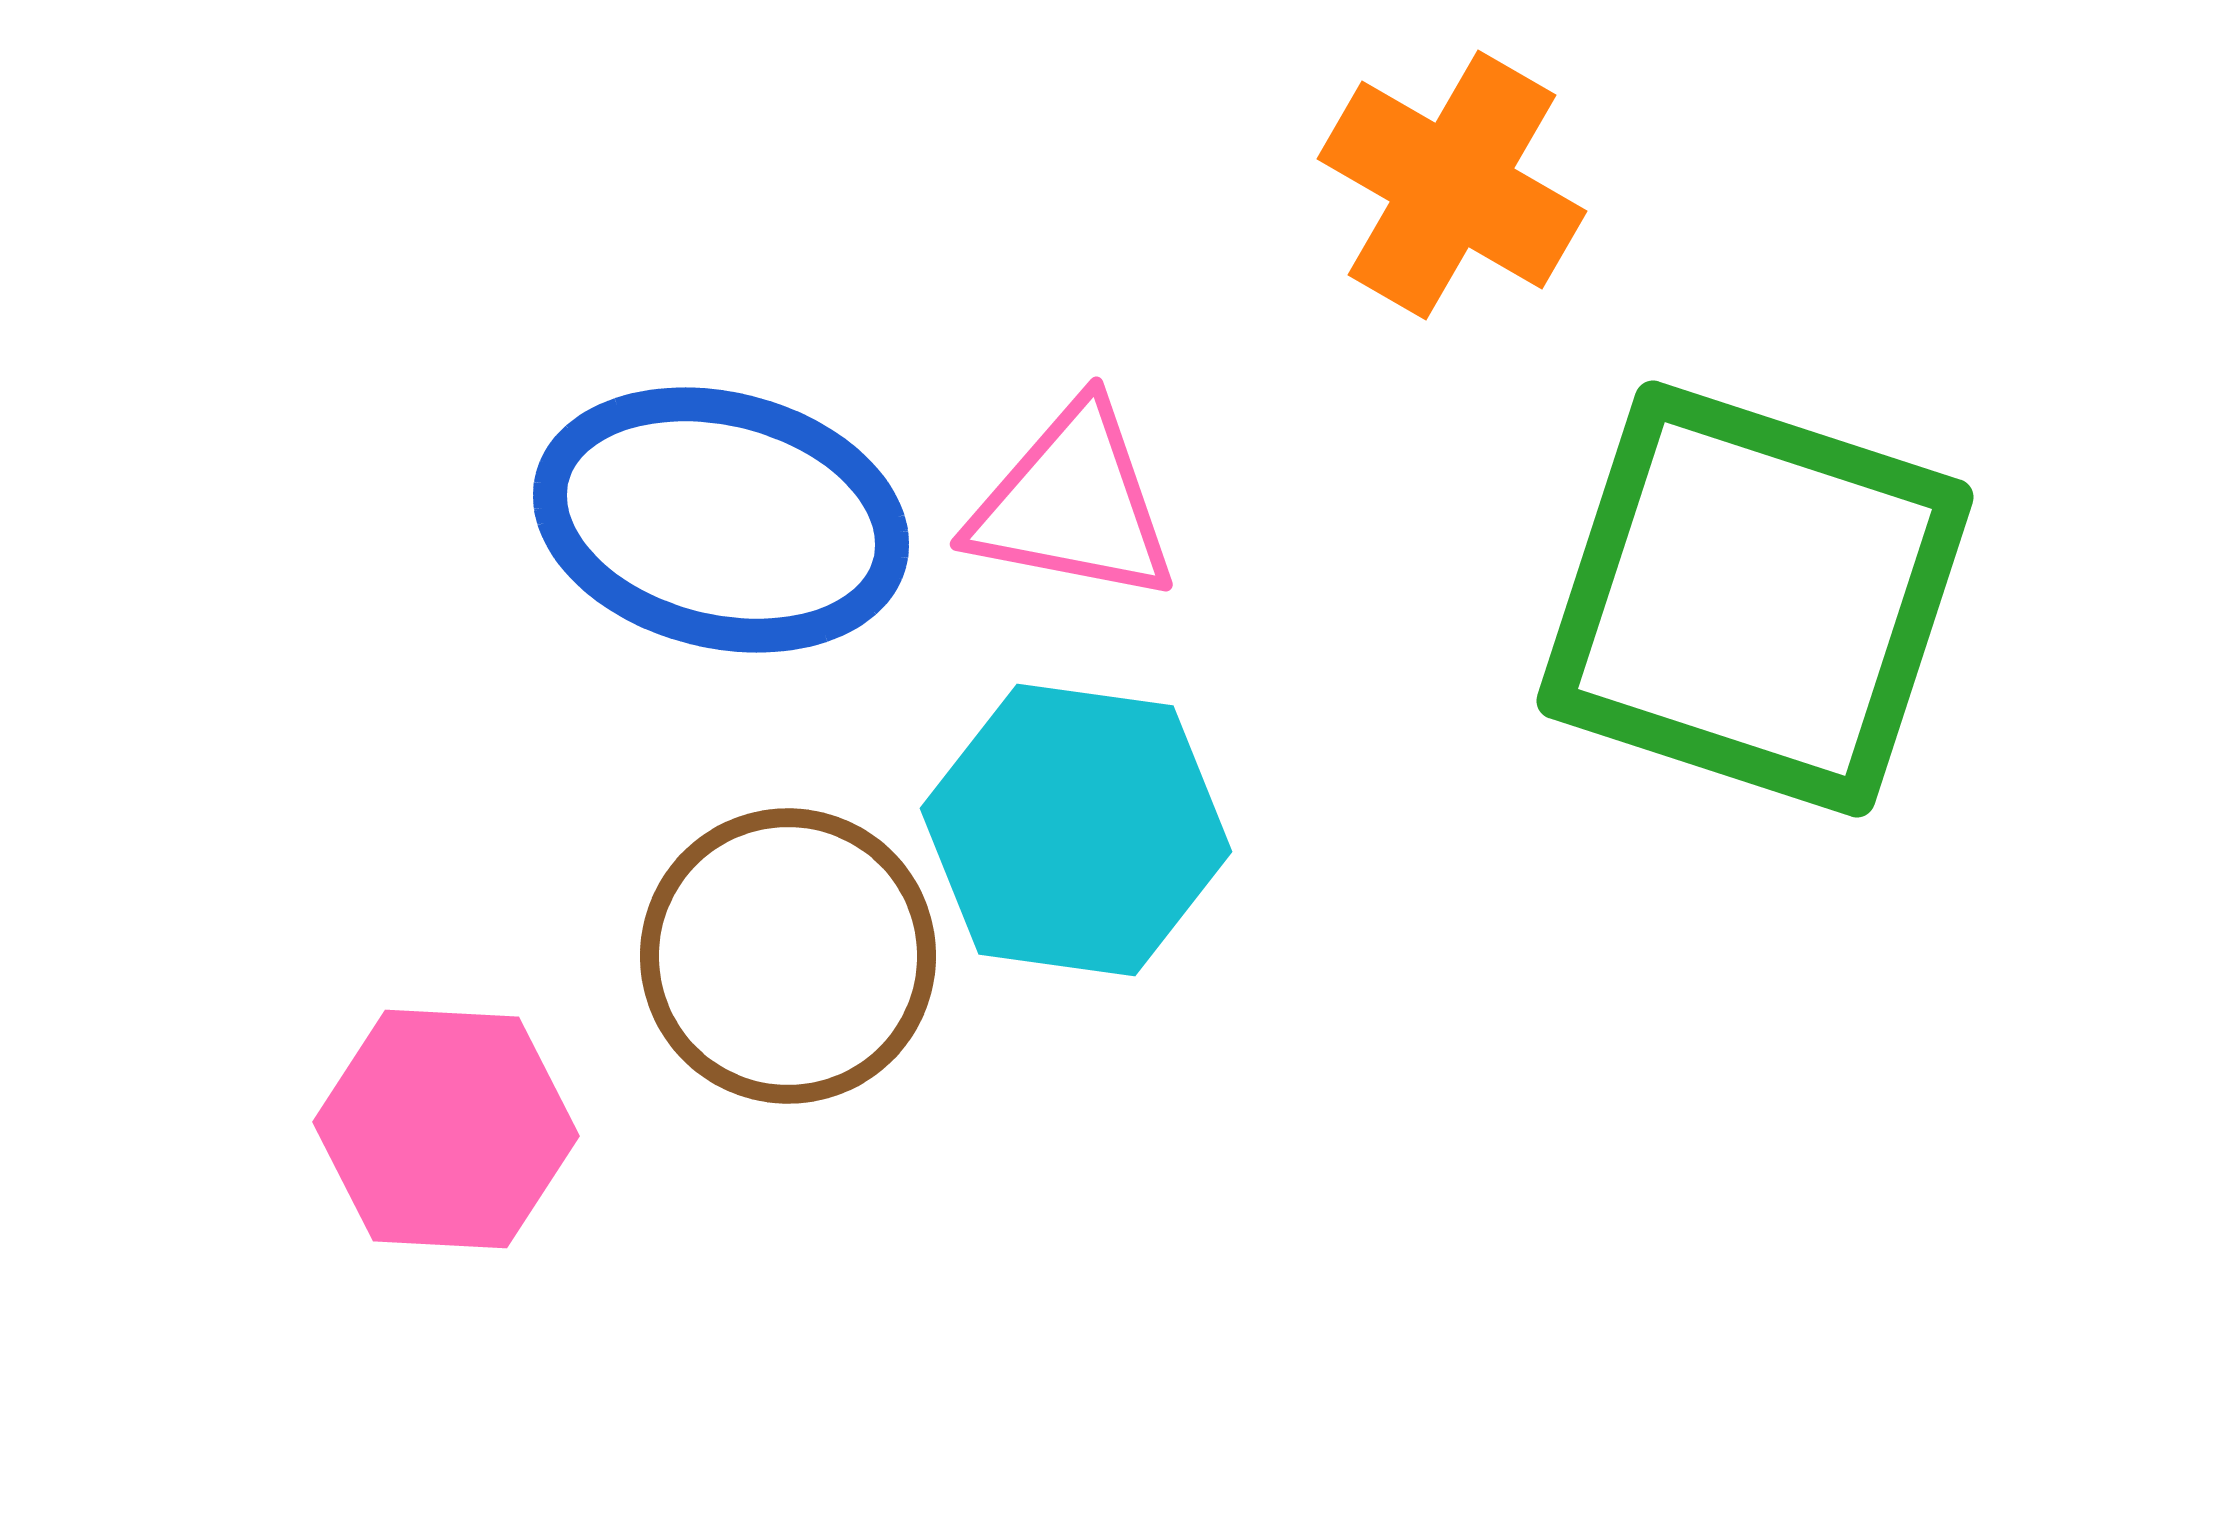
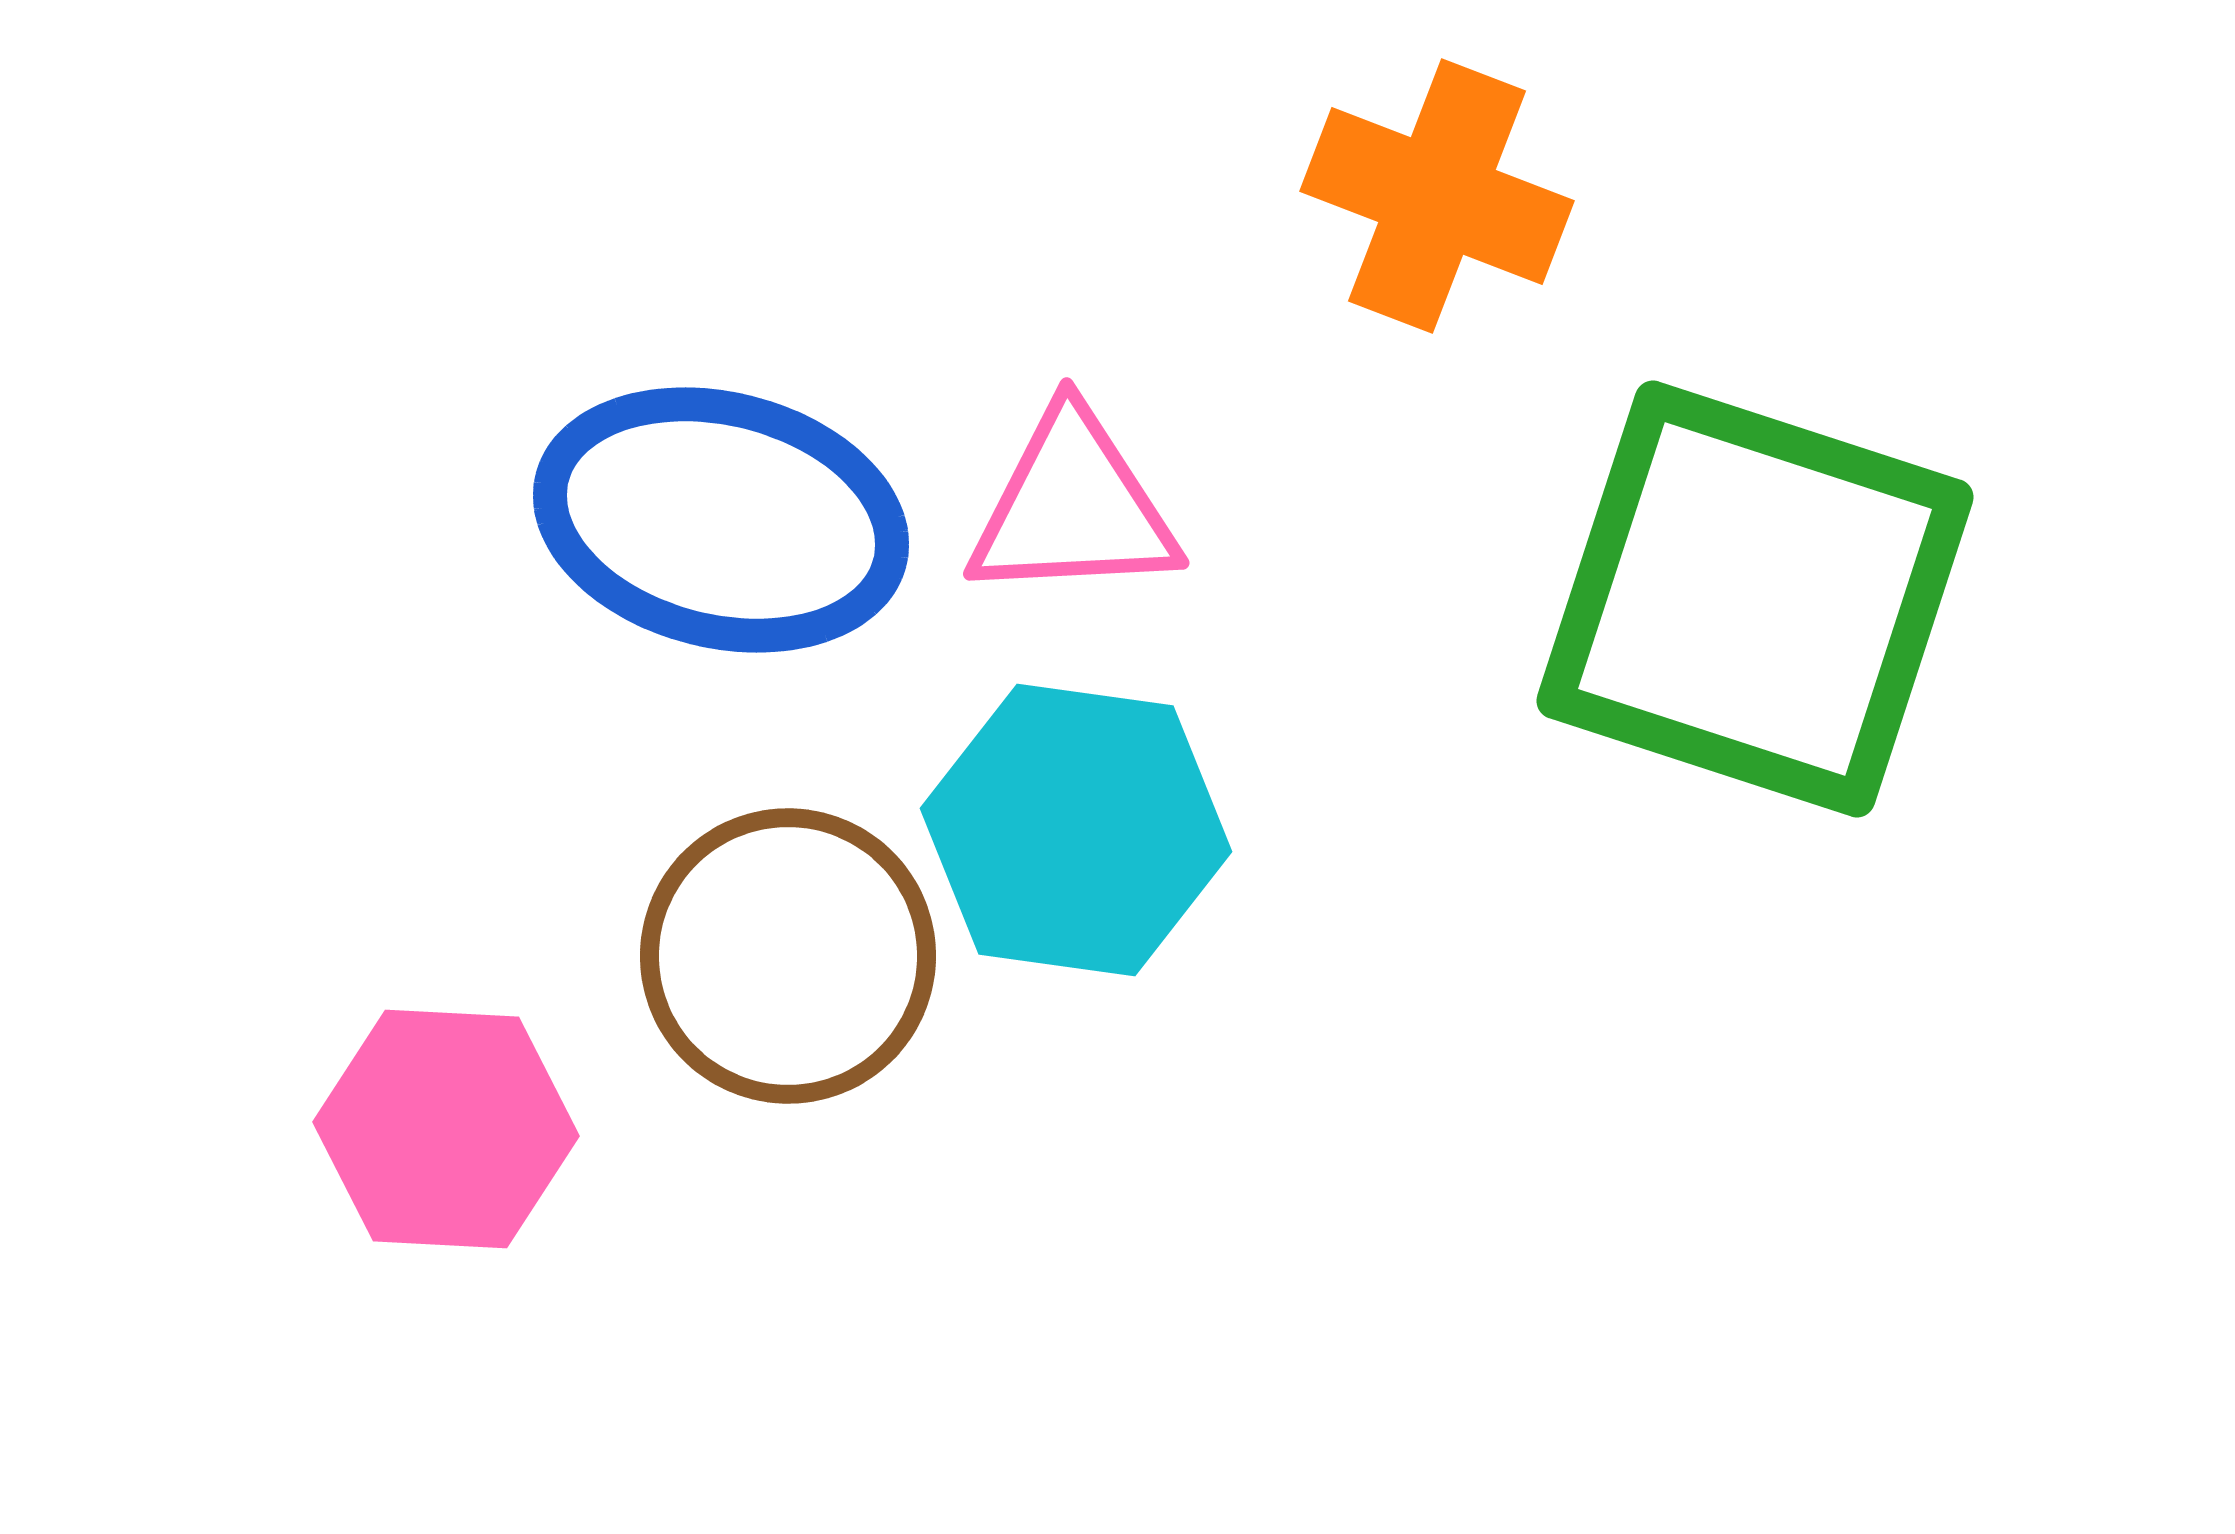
orange cross: moved 15 px left, 11 px down; rotated 9 degrees counterclockwise
pink triangle: moved 3 px down; rotated 14 degrees counterclockwise
